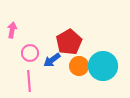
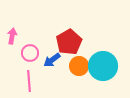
pink arrow: moved 6 px down
